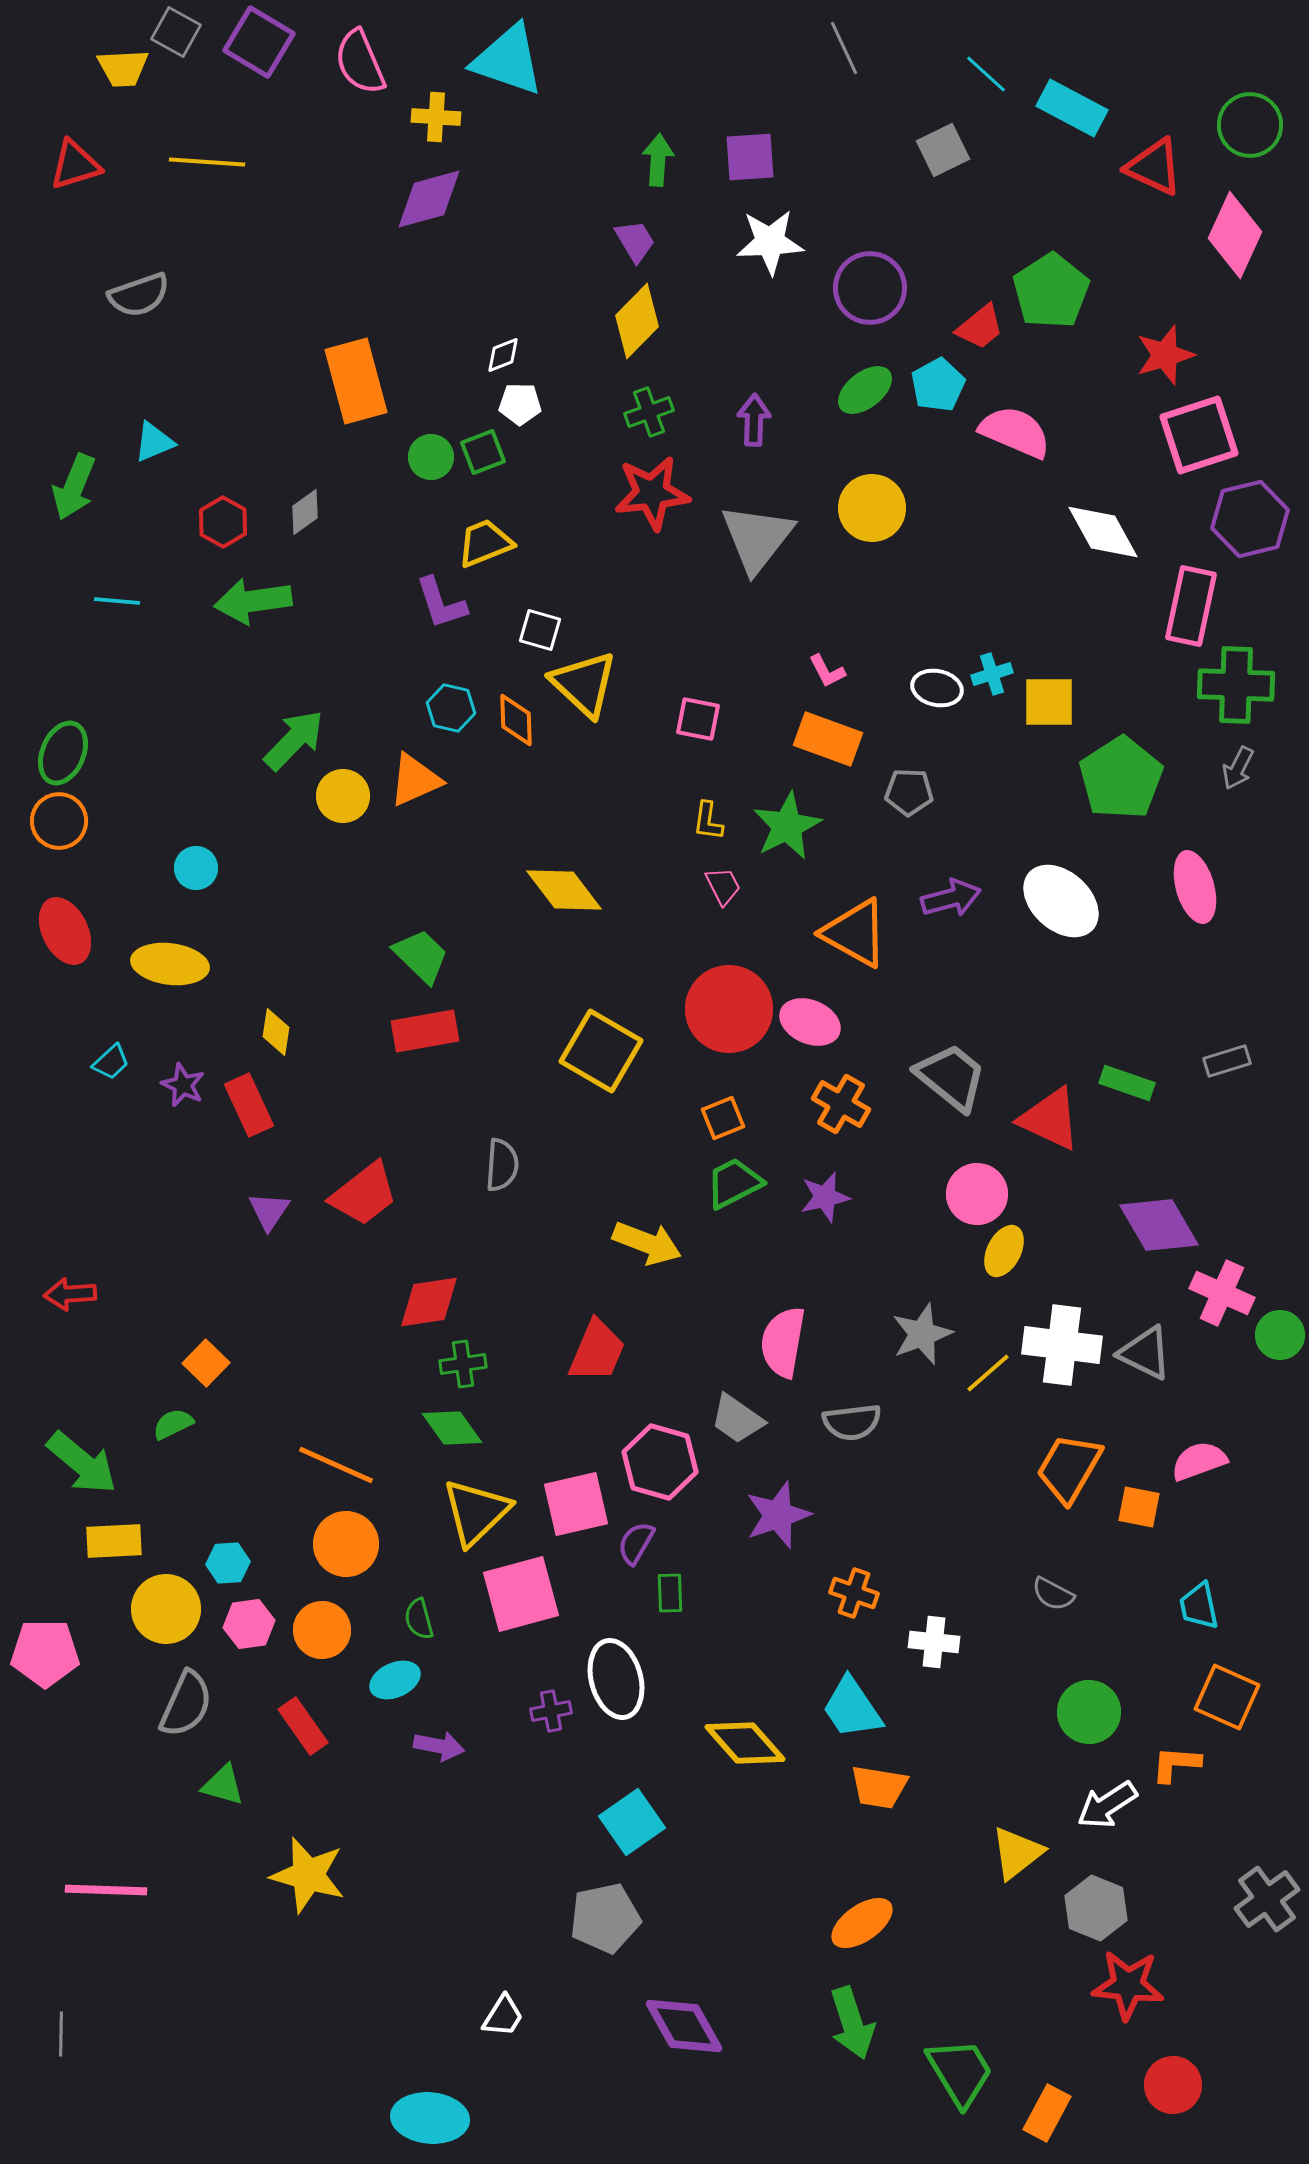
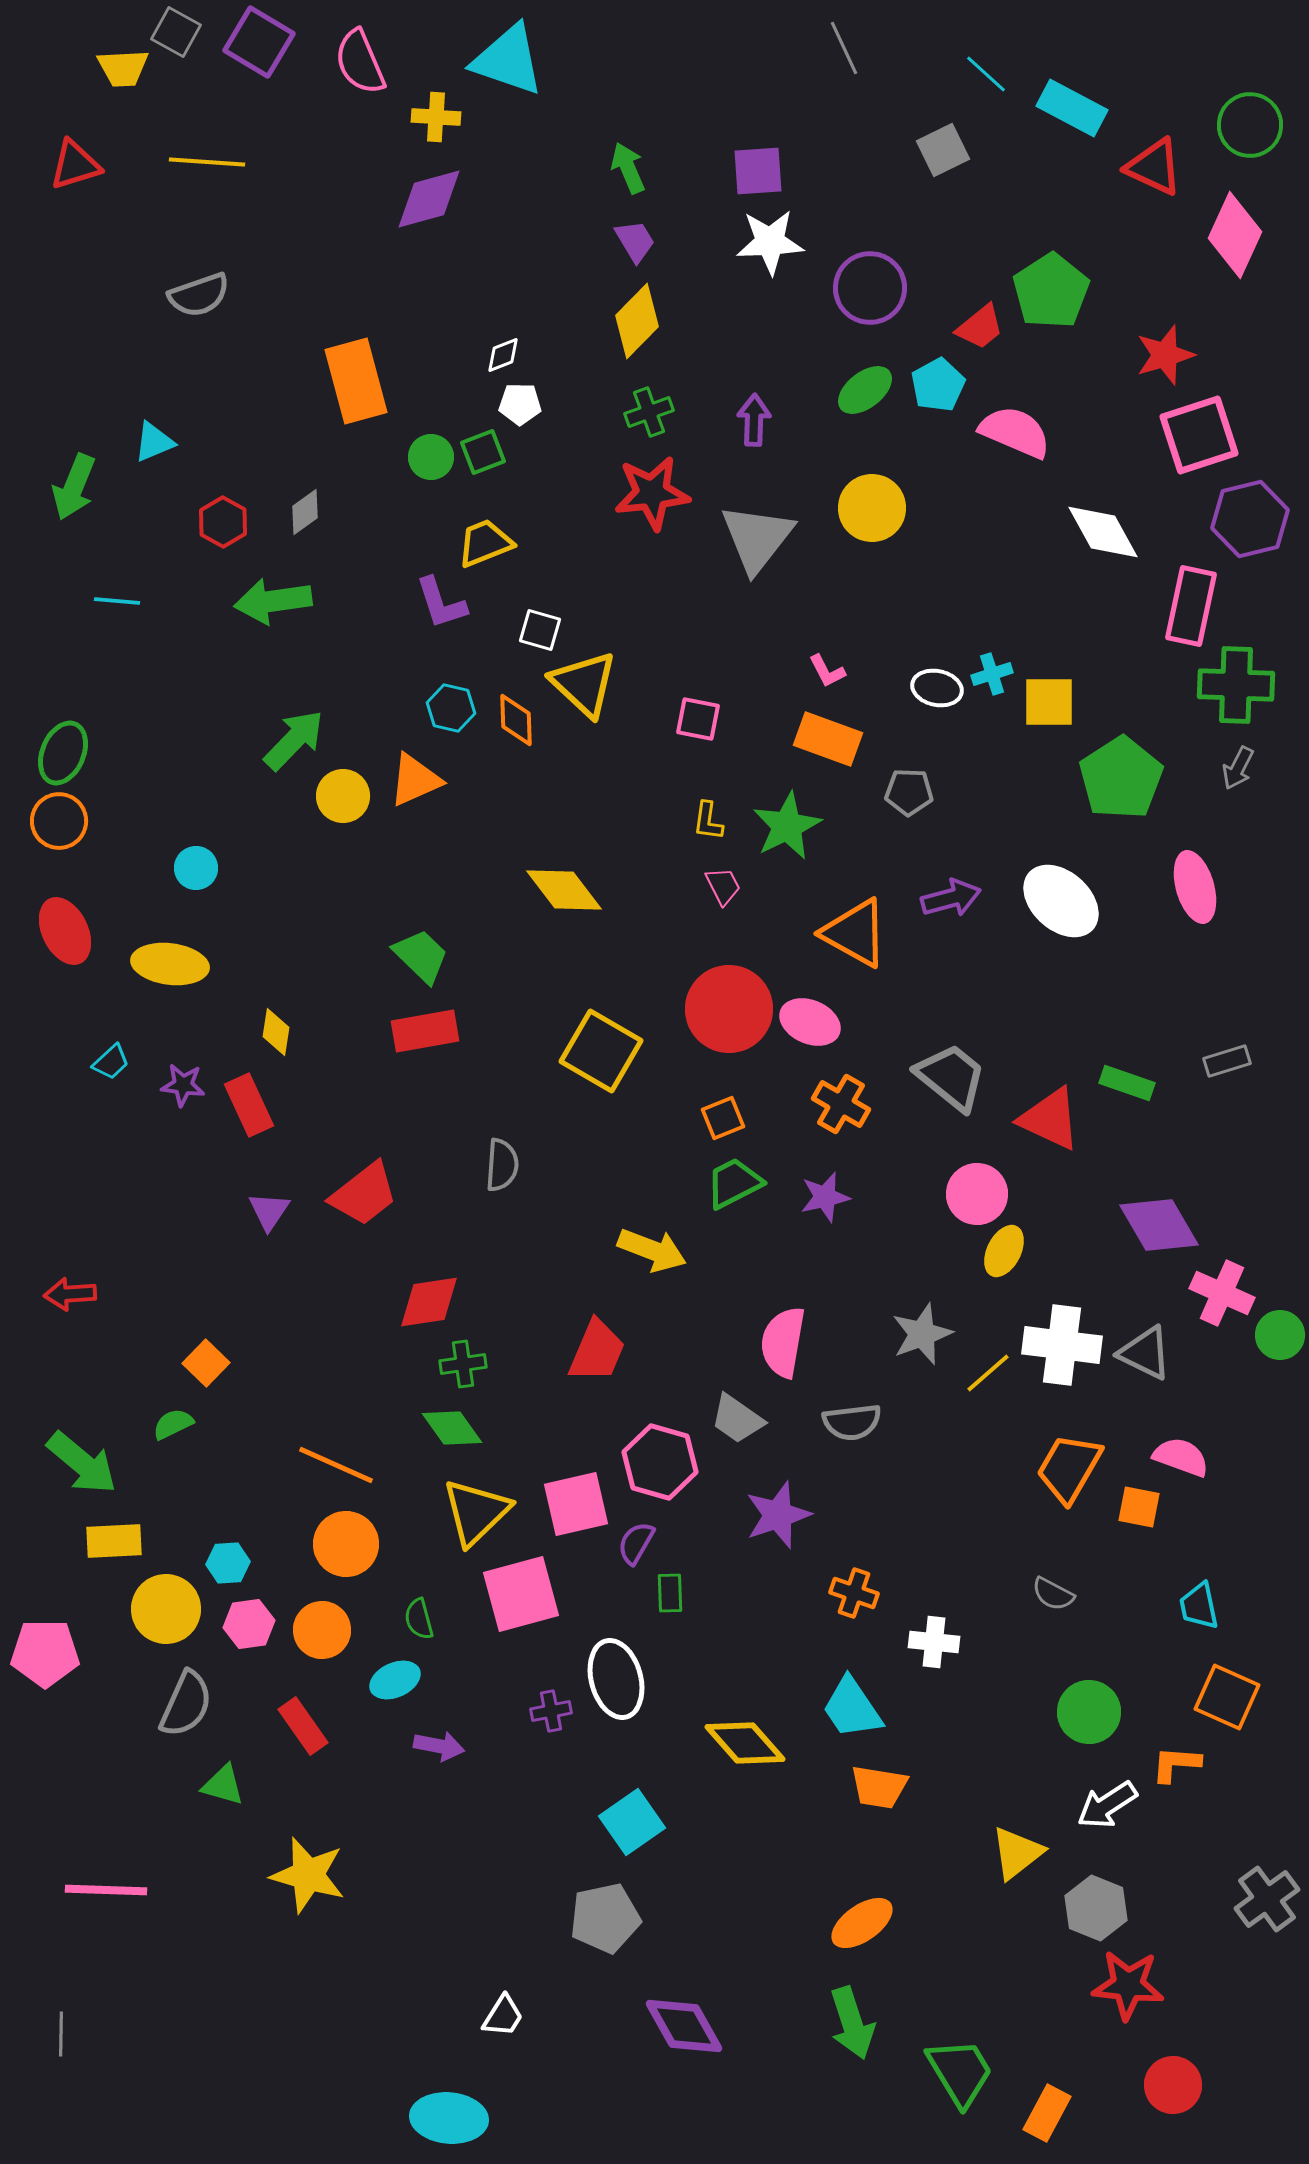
purple square at (750, 157): moved 8 px right, 14 px down
green arrow at (658, 160): moved 30 px left, 8 px down; rotated 27 degrees counterclockwise
gray semicircle at (139, 295): moved 60 px right
green arrow at (253, 601): moved 20 px right
purple star at (183, 1085): rotated 18 degrees counterclockwise
yellow arrow at (647, 1243): moved 5 px right, 7 px down
pink semicircle at (1199, 1461): moved 18 px left, 4 px up; rotated 40 degrees clockwise
cyan ellipse at (430, 2118): moved 19 px right
